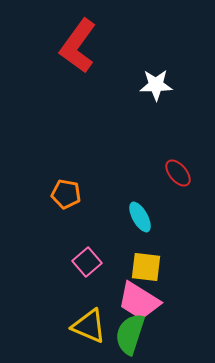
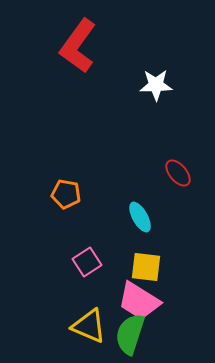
pink square: rotated 8 degrees clockwise
